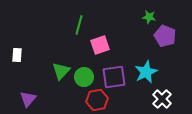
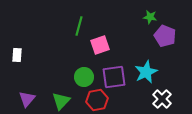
green star: moved 1 px right
green line: moved 1 px down
green triangle: moved 30 px down
purple triangle: moved 1 px left
